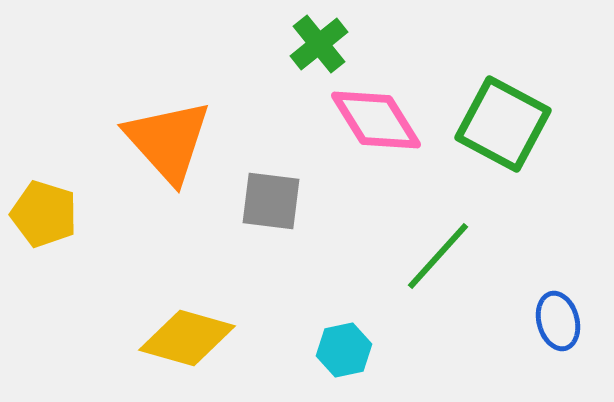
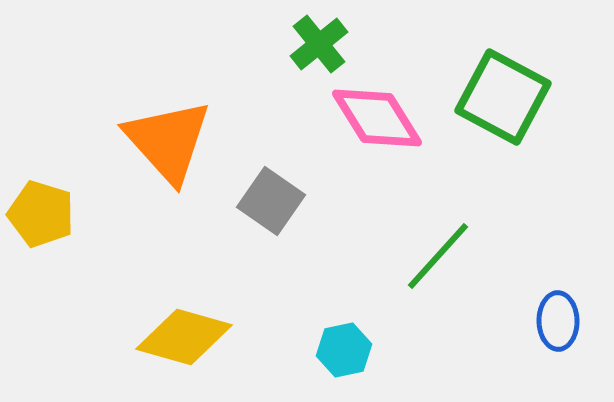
pink diamond: moved 1 px right, 2 px up
green square: moved 27 px up
gray square: rotated 28 degrees clockwise
yellow pentagon: moved 3 px left
blue ellipse: rotated 14 degrees clockwise
yellow diamond: moved 3 px left, 1 px up
